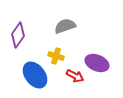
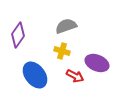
gray semicircle: moved 1 px right
yellow cross: moved 6 px right, 5 px up
